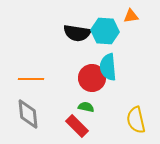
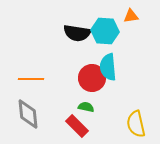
yellow semicircle: moved 4 px down
